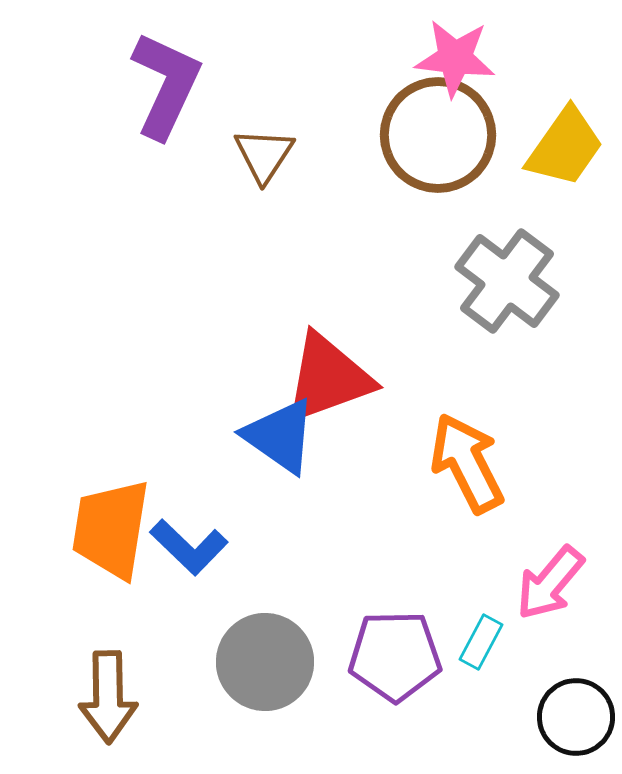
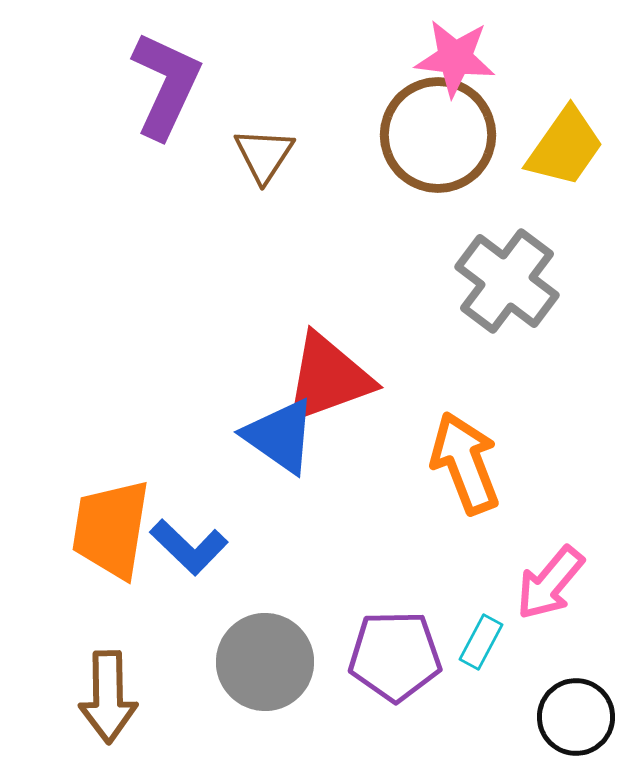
orange arrow: moved 2 px left; rotated 6 degrees clockwise
